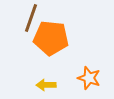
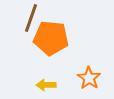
orange star: rotated 15 degrees clockwise
